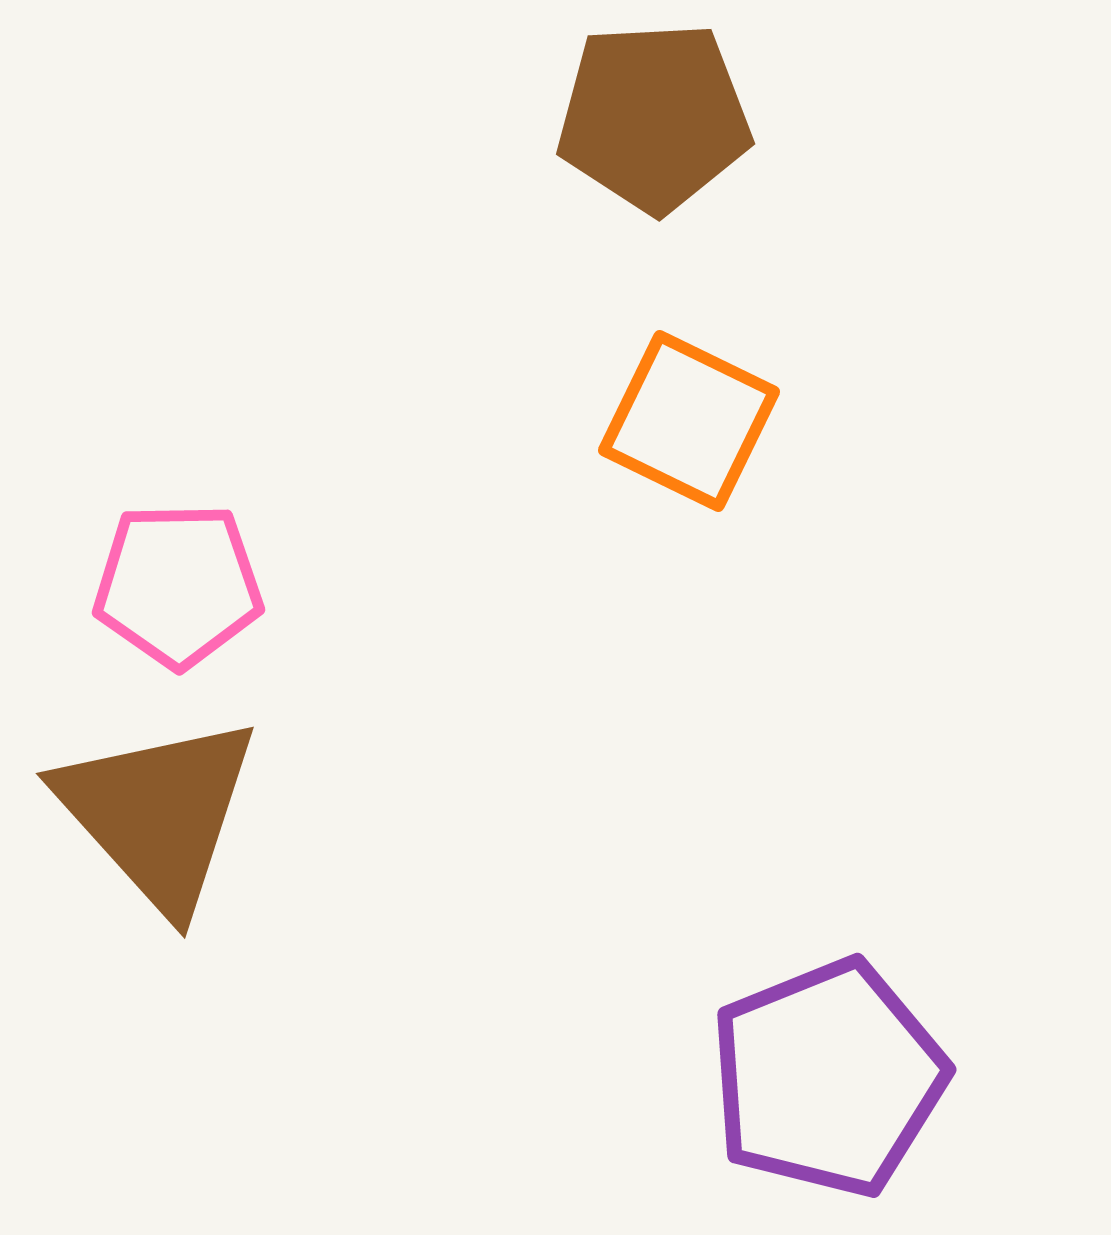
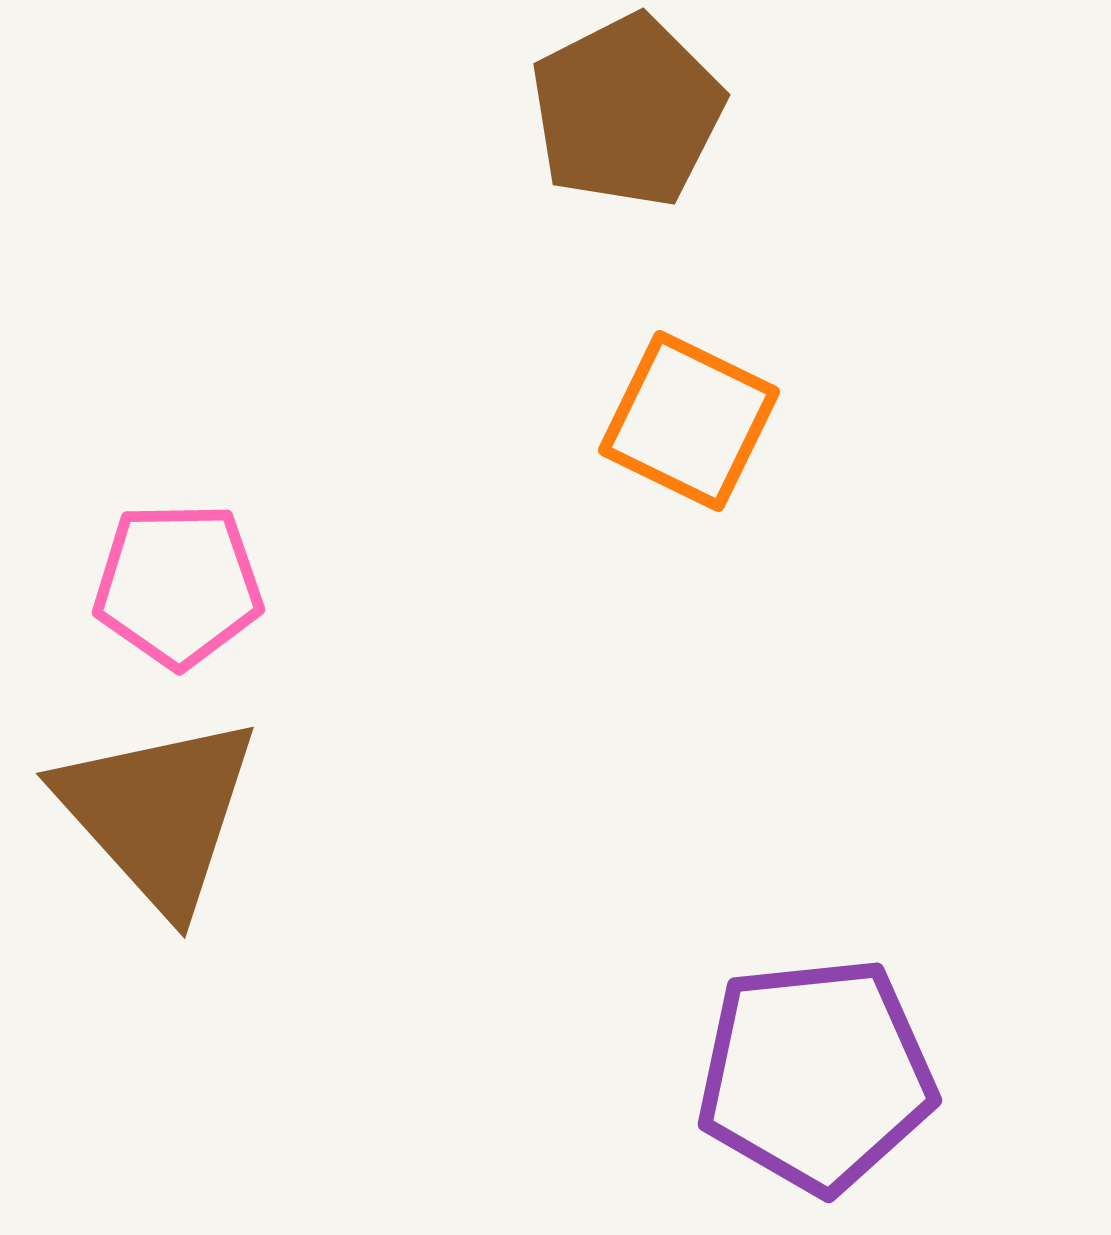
brown pentagon: moved 27 px left, 6 px up; rotated 24 degrees counterclockwise
purple pentagon: moved 12 px left, 3 px up; rotated 16 degrees clockwise
